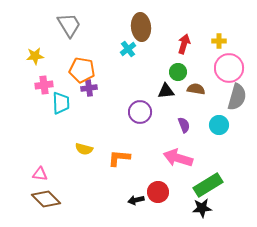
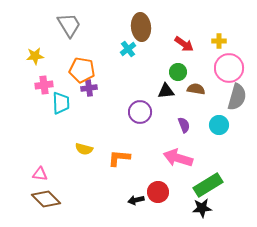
red arrow: rotated 108 degrees clockwise
